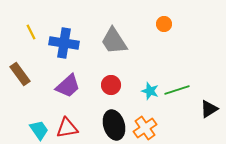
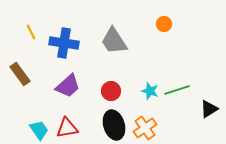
red circle: moved 6 px down
